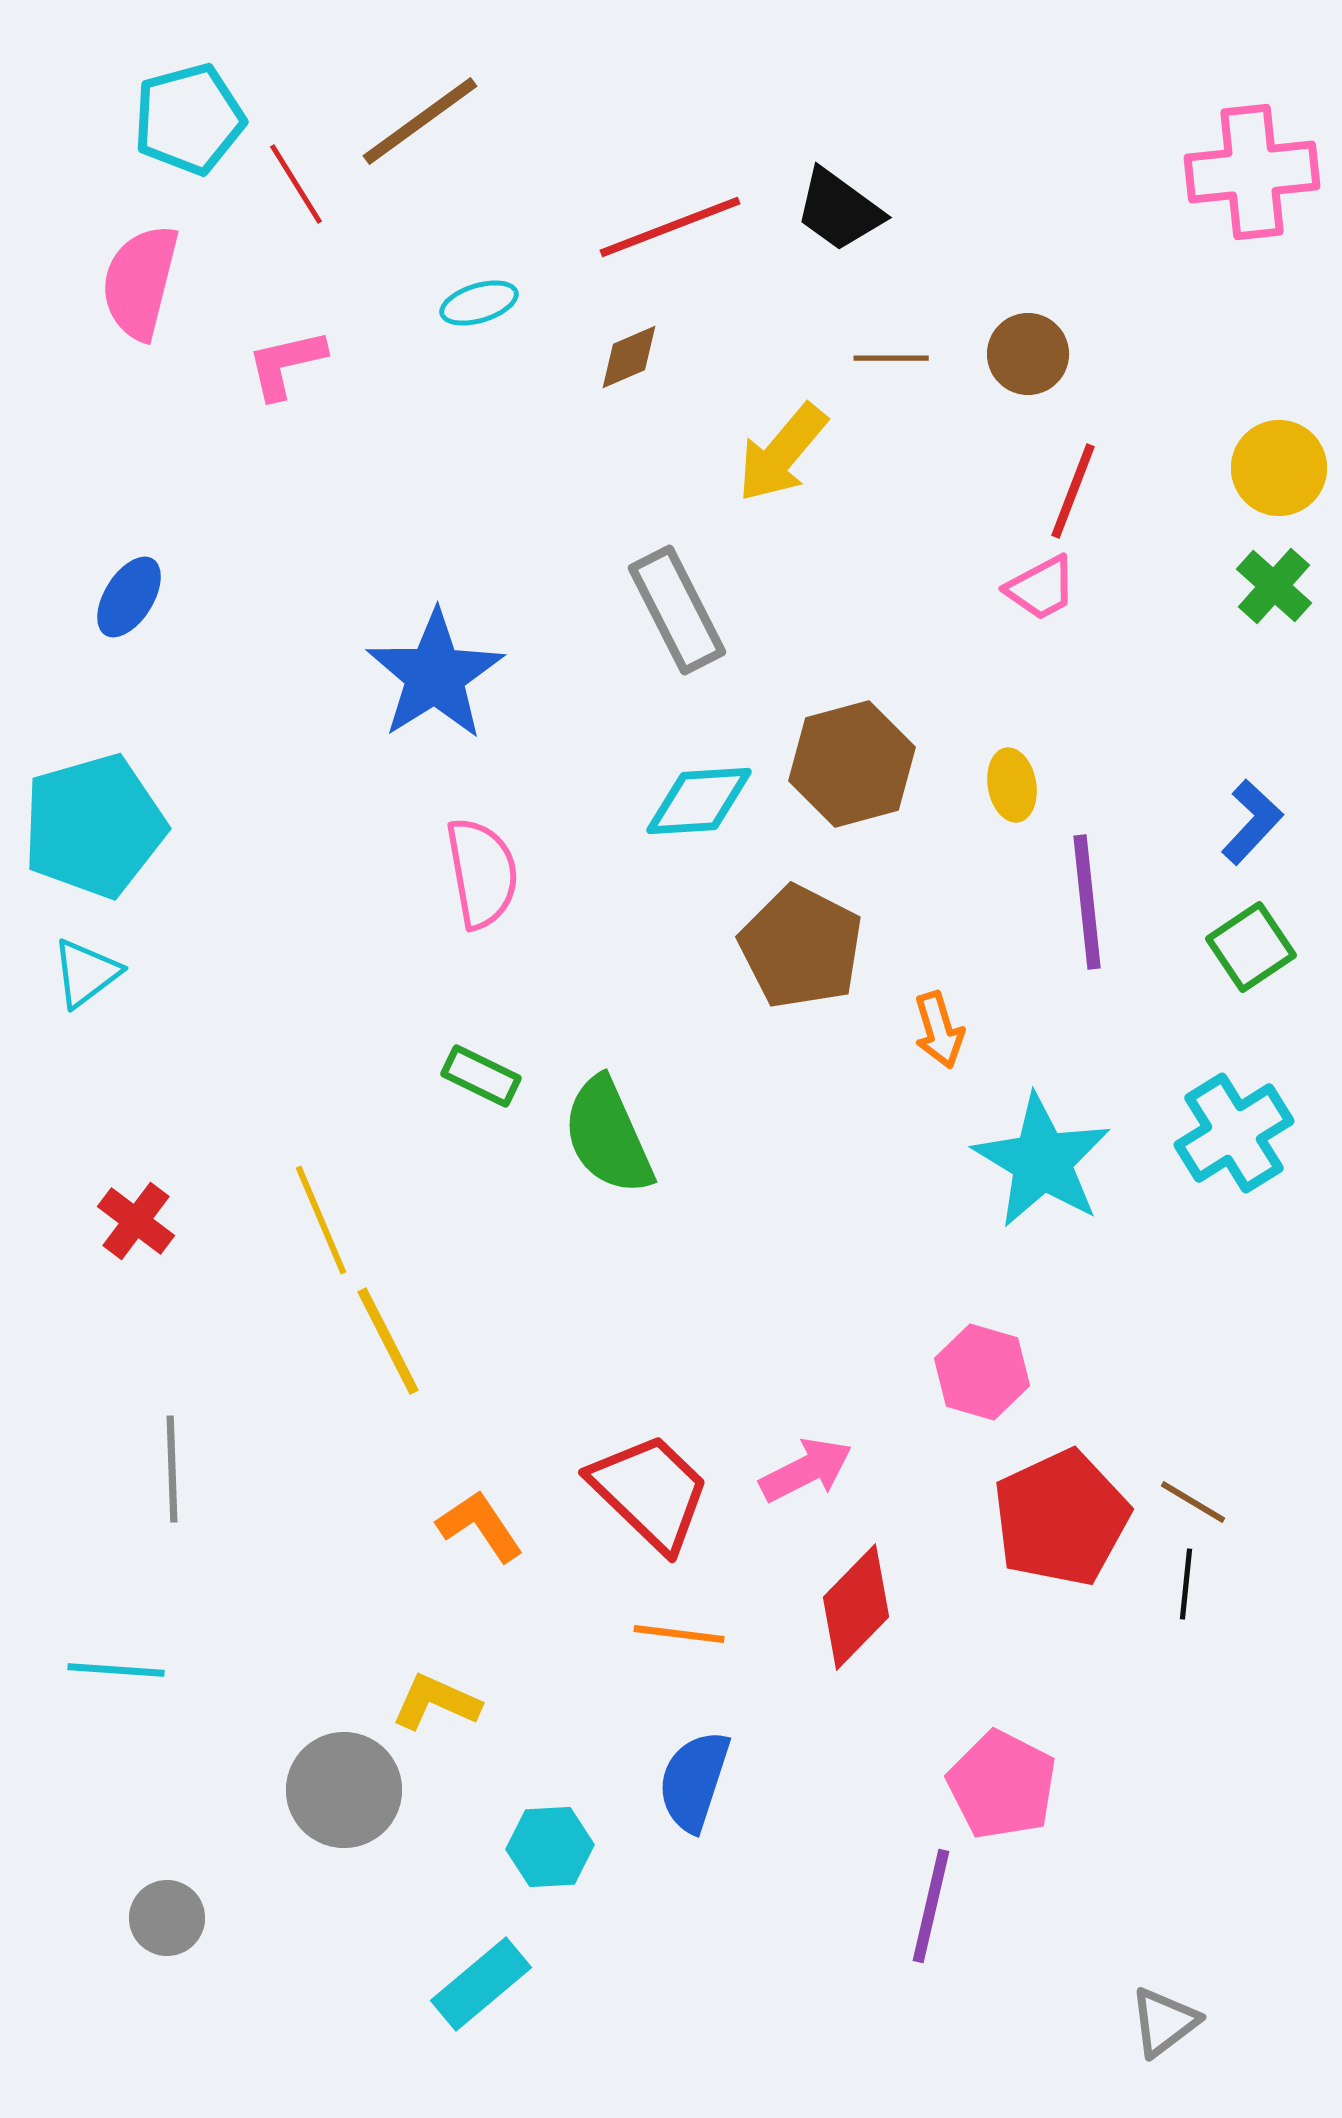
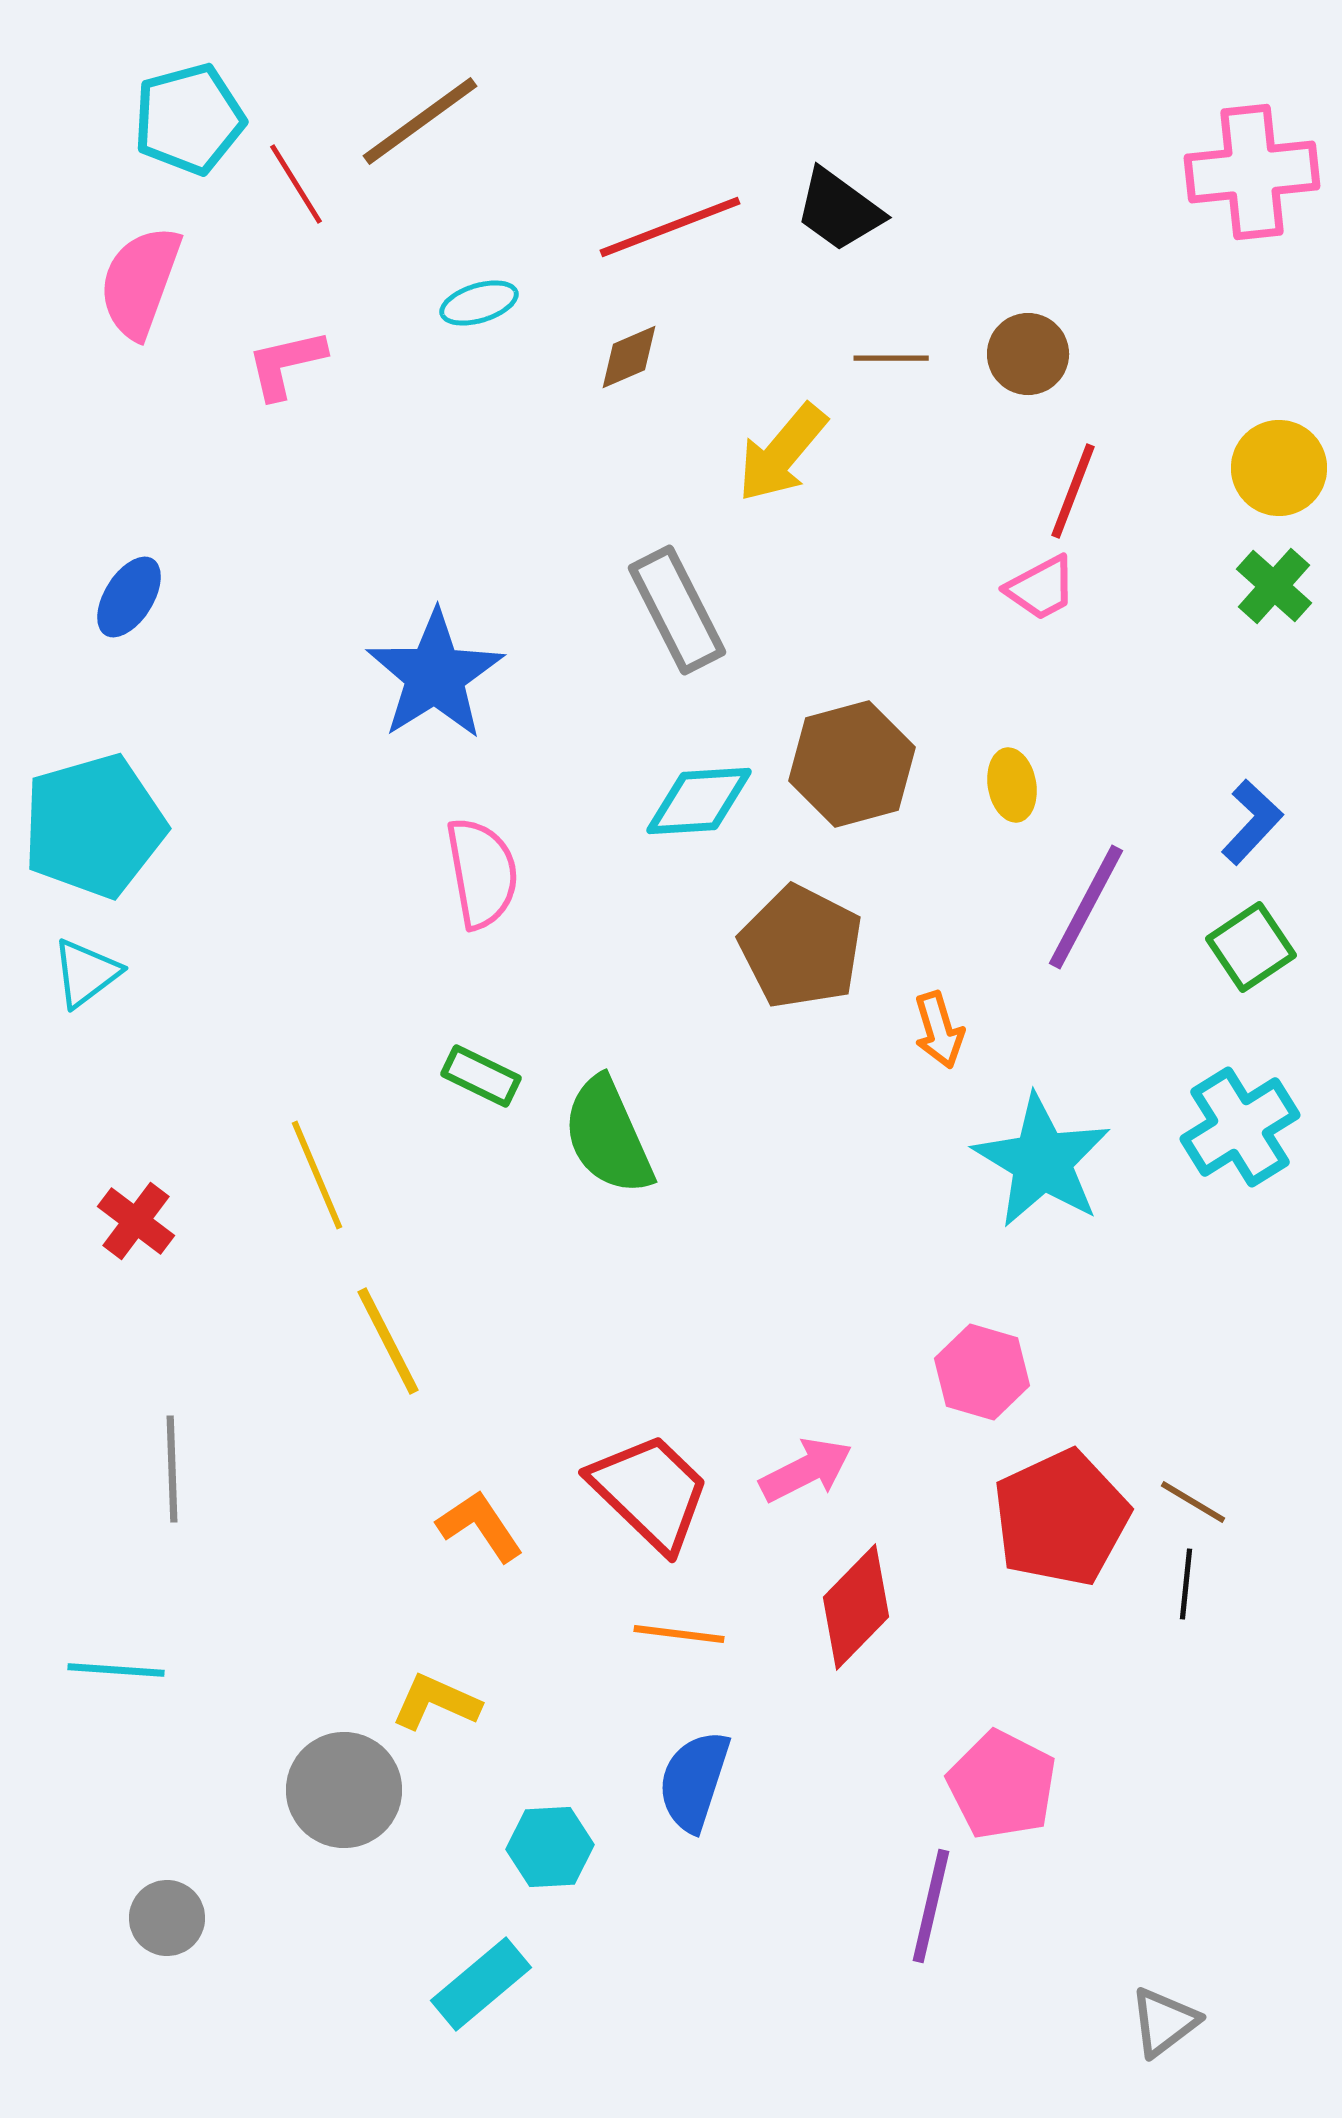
pink semicircle at (140, 282): rotated 6 degrees clockwise
purple line at (1087, 902): moved 1 px left, 5 px down; rotated 34 degrees clockwise
cyan cross at (1234, 1133): moved 6 px right, 6 px up
yellow line at (321, 1220): moved 4 px left, 45 px up
